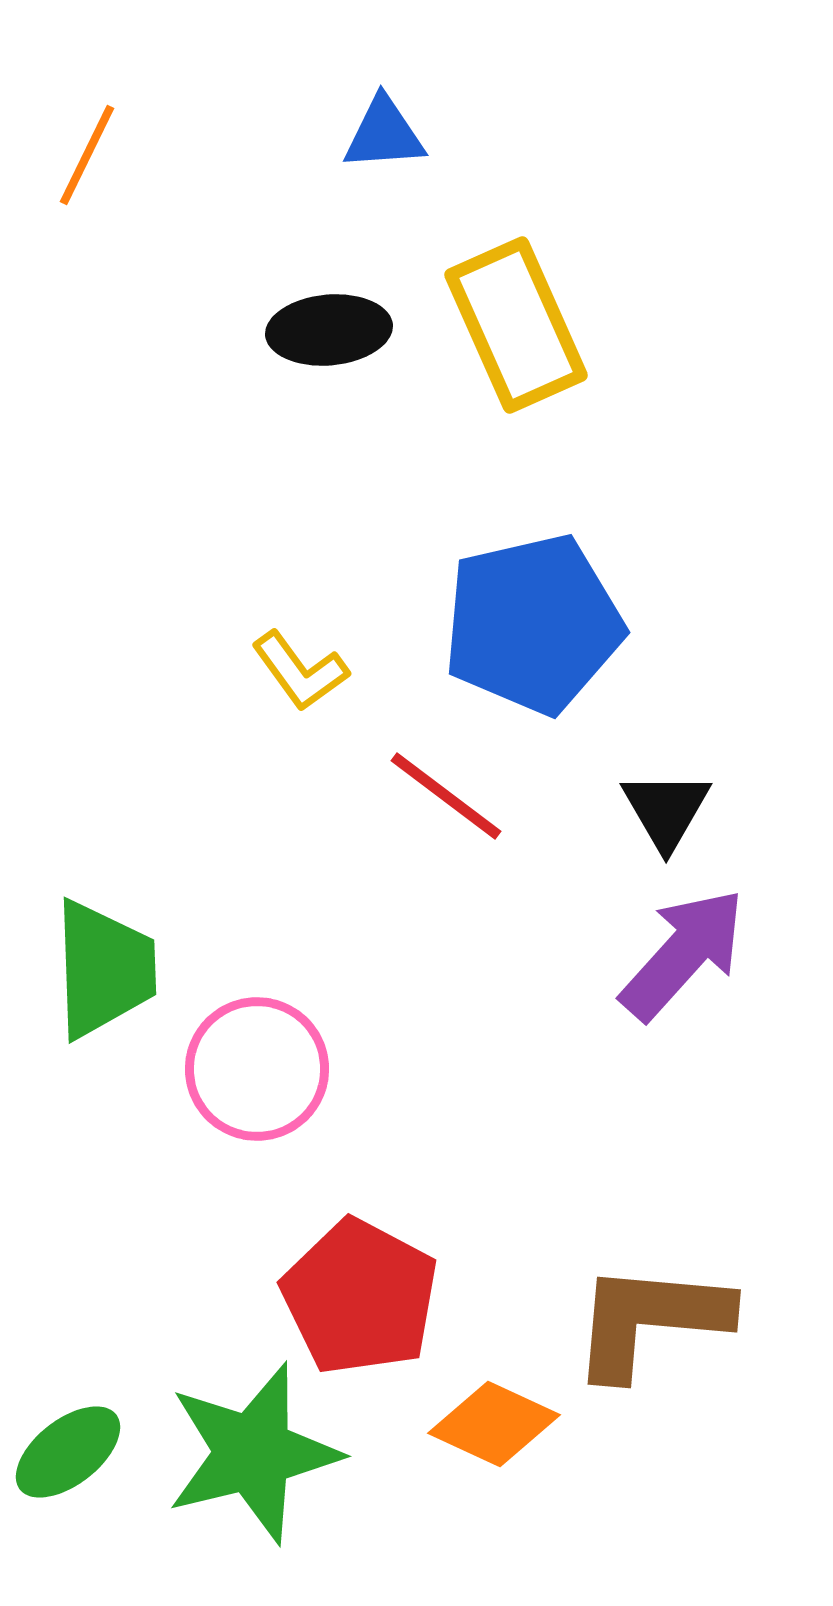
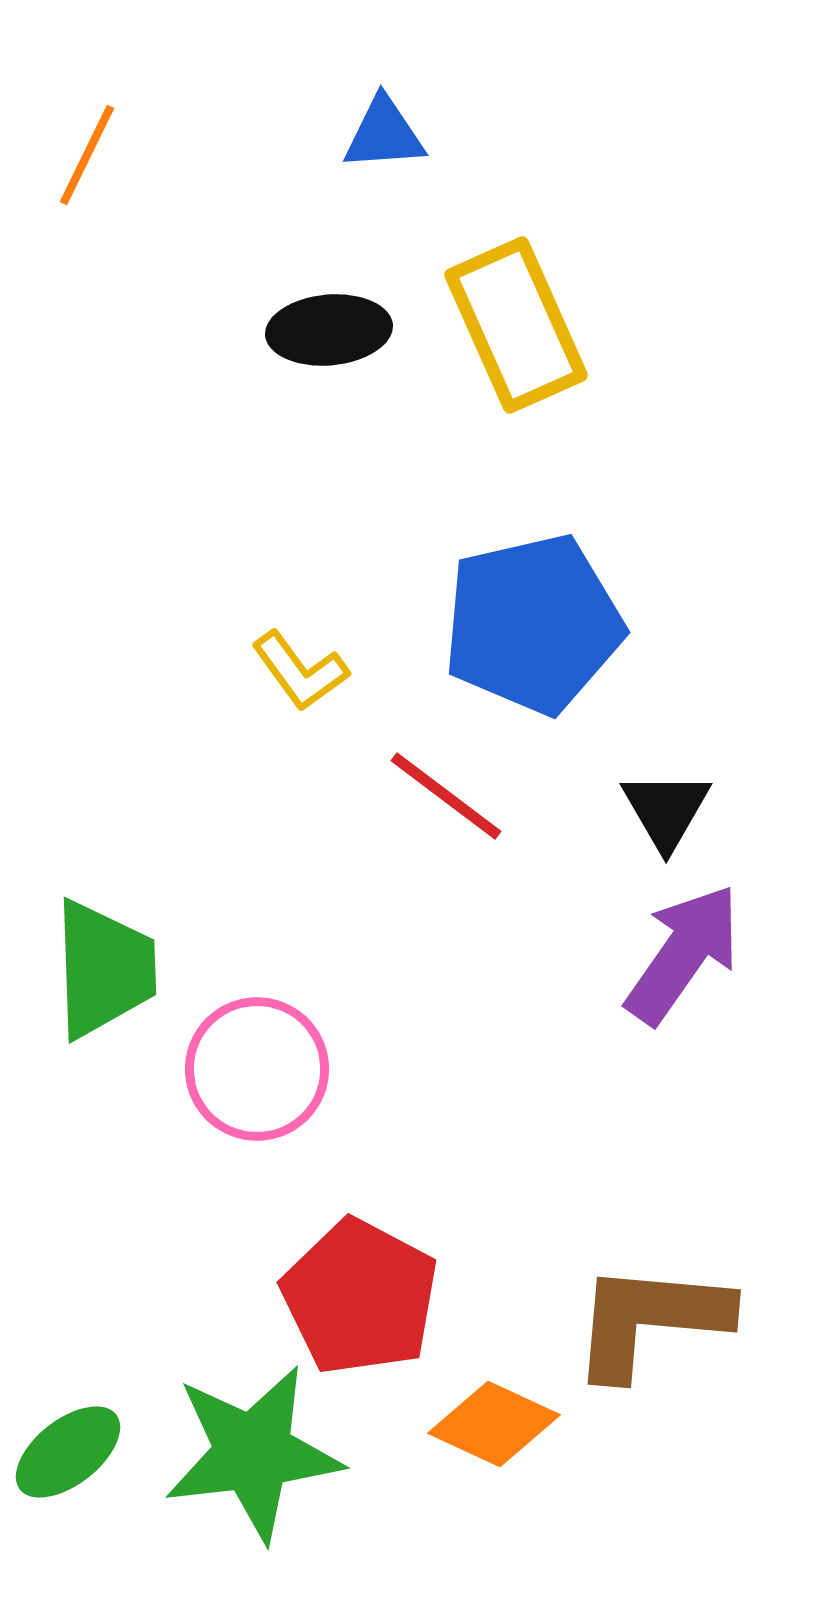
purple arrow: rotated 7 degrees counterclockwise
green star: rotated 7 degrees clockwise
